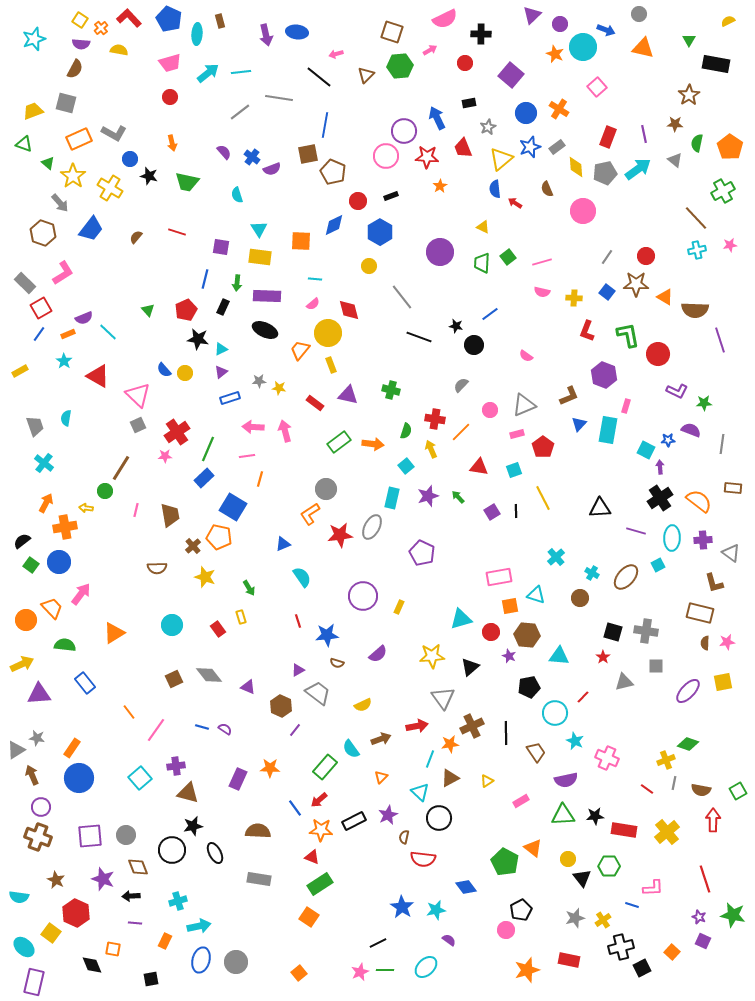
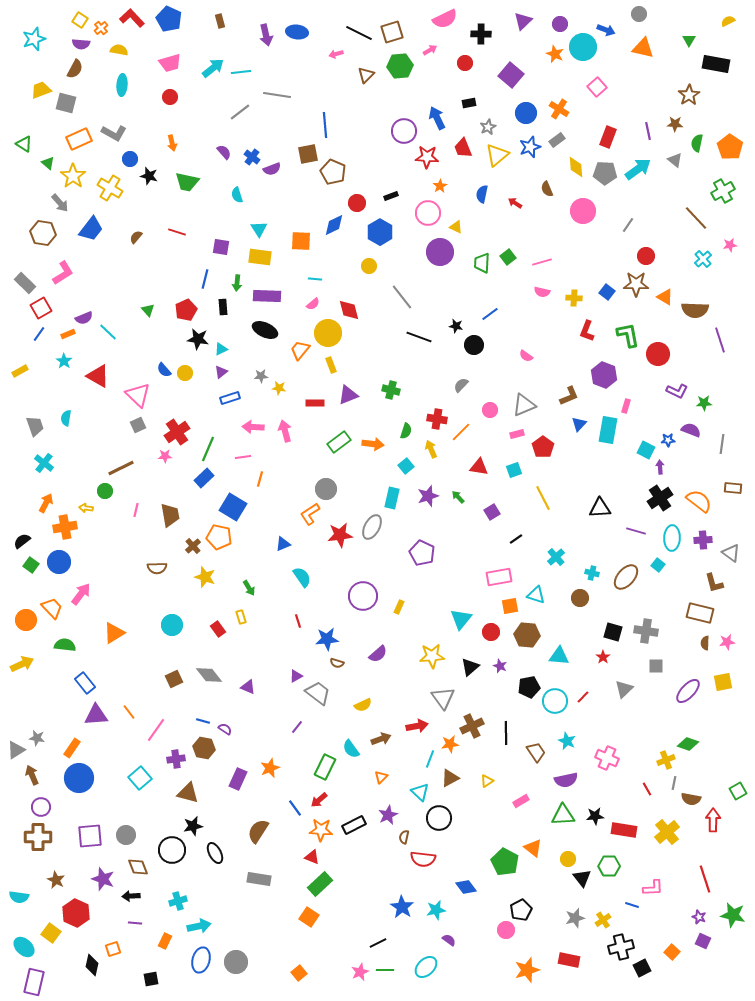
purple triangle at (532, 15): moved 9 px left, 6 px down
red L-shape at (129, 18): moved 3 px right
brown square at (392, 32): rotated 35 degrees counterclockwise
cyan ellipse at (197, 34): moved 75 px left, 51 px down
cyan arrow at (208, 73): moved 5 px right, 5 px up
black line at (319, 77): moved 40 px right, 44 px up; rotated 12 degrees counterclockwise
gray line at (279, 98): moved 2 px left, 3 px up
yellow trapezoid at (33, 111): moved 8 px right, 21 px up
blue line at (325, 125): rotated 15 degrees counterclockwise
purple line at (644, 134): moved 4 px right, 3 px up
green triangle at (24, 144): rotated 12 degrees clockwise
gray rectangle at (557, 147): moved 7 px up
pink circle at (386, 156): moved 42 px right, 57 px down
yellow triangle at (501, 159): moved 4 px left, 4 px up
gray pentagon at (605, 173): rotated 15 degrees clockwise
blue semicircle at (495, 189): moved 13 px left, 5 px down; rotated 18 degrees clockwise
red circle at (358, 201): moved 1 px left, 2 px down
yellow triangle at (483, 227): moved 27 px left
brown hexagon at (43, 233): rotated 10 degrees counterclockwise
cyan cross at (697, 250): moved 6 px right, 9 px down; rotated 30 degrees counterclockwise
gray line at (607, 257): moved 21 px right, 32 px up
black rectangle at (223, 307): rotated 28 degrees counterclockwise
gray star at (259, 381): moved 2 px right, 5 px up
purple triangle at (348, 395): rotated 35 degrees counterclockwise
red rectangle at (315, 403): rotated 36 degrees counterclockwise
red cross at (435, 419): moved 2 px right
pink line at (247, 456): moved 4 px left, 1 px down
brown line at (121, 468): rotated 32 degrees clockwise
black line at (516, 511): moved 28 px down; rotated 56 degrees clockwise
cyan square at (658, 565): rotated 24 degrees counterclockwise
cyan cross at (592, 573): rotated 16 degrees counterclockwise
cyan triangle at (461, 619): rotated 35 degrees counterclockwise
blue star at (327, 635): moved 4 px down
purple star at (509, 656): moved 9 px left, 10 px down
purple triangle at (298, 670): moved 2 px left, 6 px down
gray triangle at (624, 682): moved 7 px down; rotated 30 degrees counterclockwise
purple triangle at (39, 694): moved 57 px right, 21 px down
brown hexagon at (281, 706): moved 77 px left, 42 px down; rotated 15 degrees counterclockwise
cyan circle at (555, 713): moved 12 px up
blue line at (202, 727): moved 1 px right, 6 px up
purple line at (295, 730): moved 2 px right, 3 px up
cyan star at (575, 741): moved 8 px left
purple cross at (176, 766): moved 7 px up
green rectangle at (325, 767): rotated 15 degrees counterclockwise
orange star at (270, 768): rotated 24 degrees counterclockwise
red line at (647, 789): rotated 24 degrees clockwise
brown semicircle at (701, 790): moved 10 px left, 9 px down
black rectangle at (354, 821): moved 4 px down
brown semicircle at (258, 831): rotated 60 degrees counterclockwise
brown cross at (38, 837): rotated 20 degrees counterclockwise
green rectangle at (320, 884): rotated 10 degrees counterclockwise
orange square at (113, 949): rotated 28 degrees counterclockwise
black diamond at (92, 965): rotated 35 degrees clockwise
